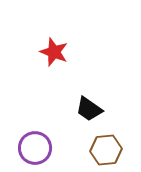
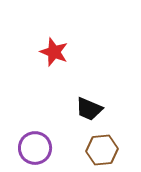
black trapezoid: rotated 12 degrees counterclockwise
brown hexagon: moved 4 px left
